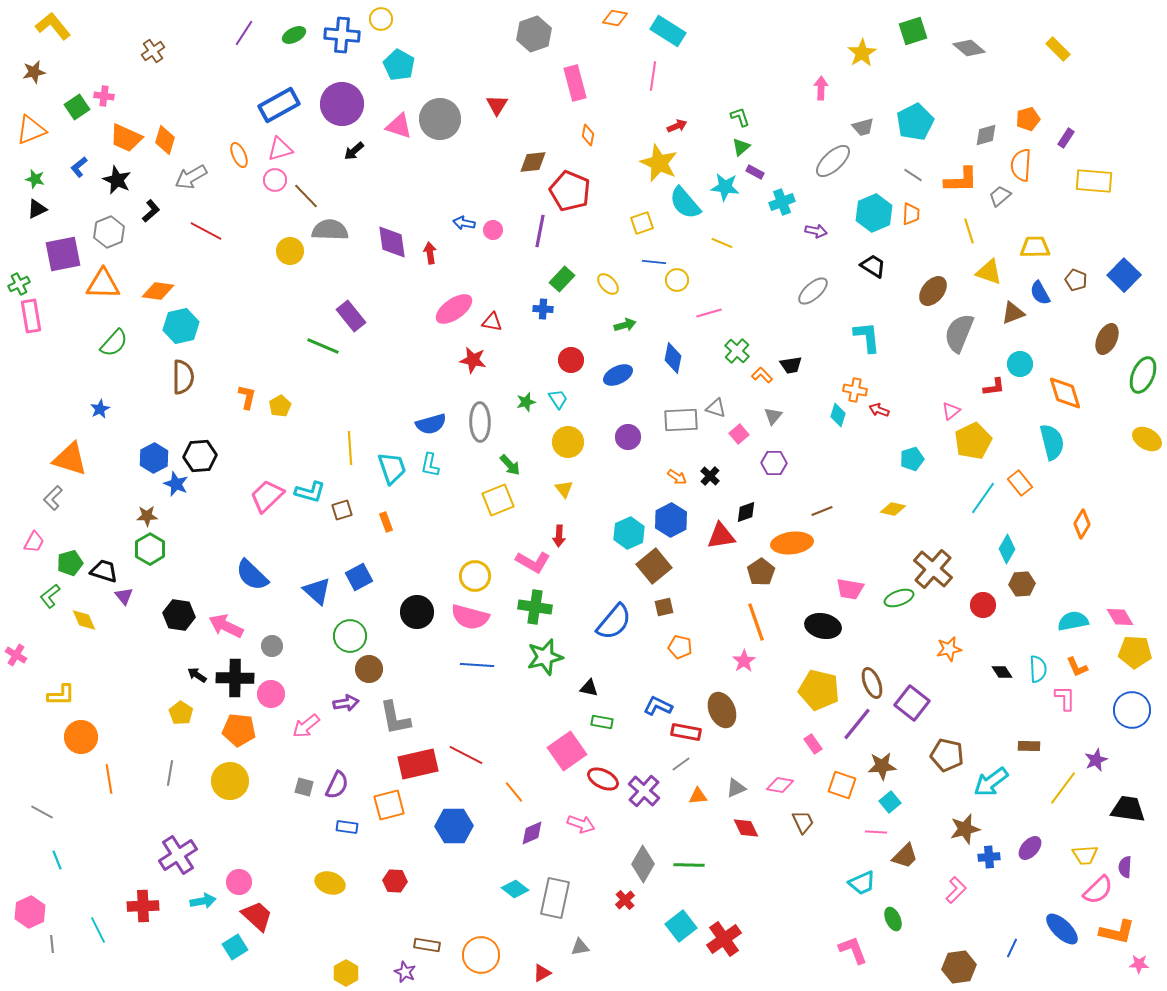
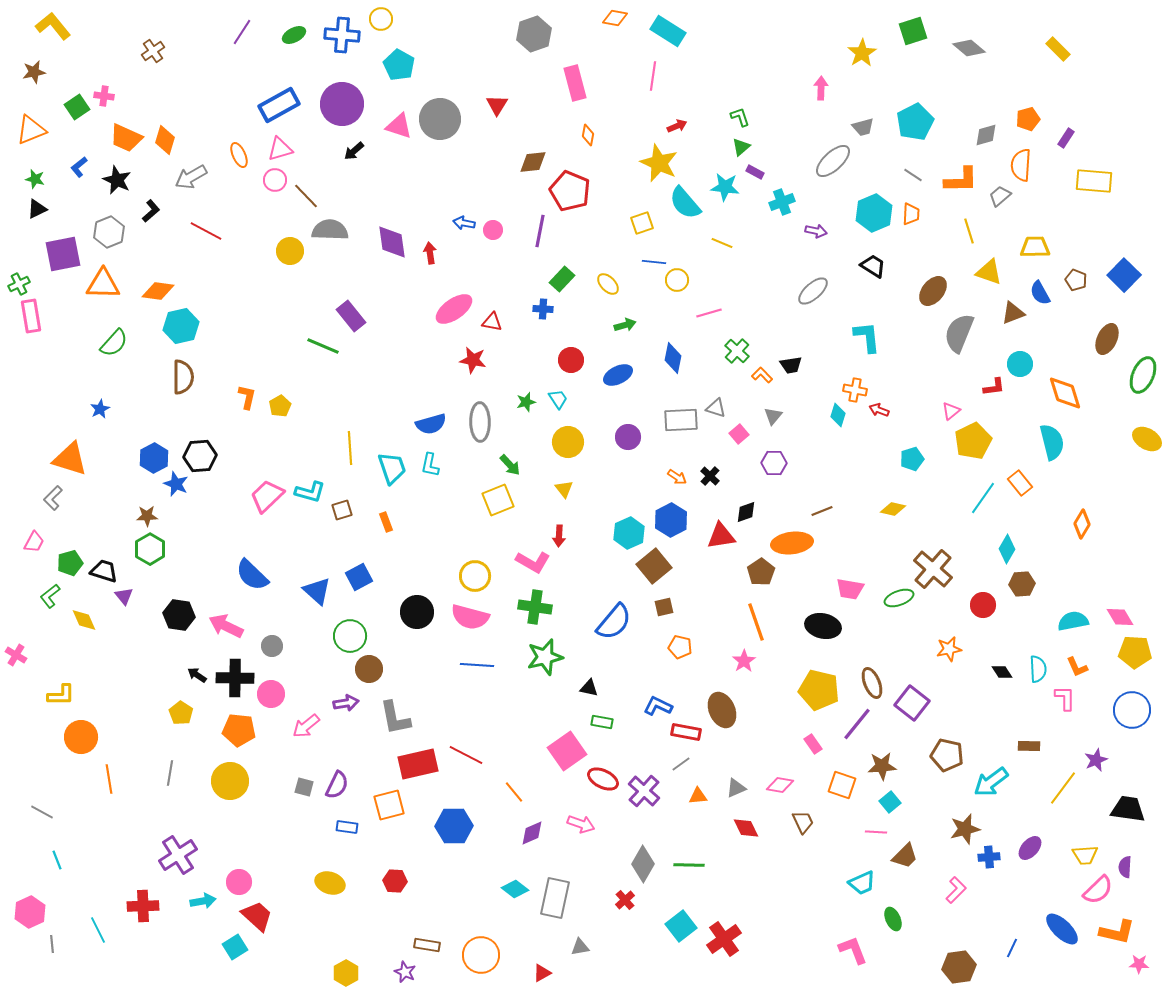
purple line at (244, 33): moved 2 px left, 1 px up
